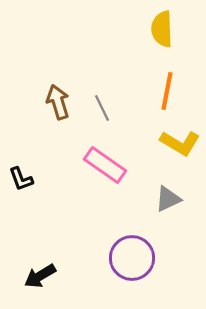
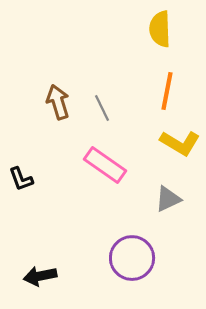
yellow semicircle: moved 2 px left
black arrow: rotated 20 degrees clockwise
